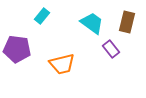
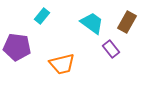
brown rectangle: rotated 15 degrees clockwise
purple pentagon: moved 2 px up
